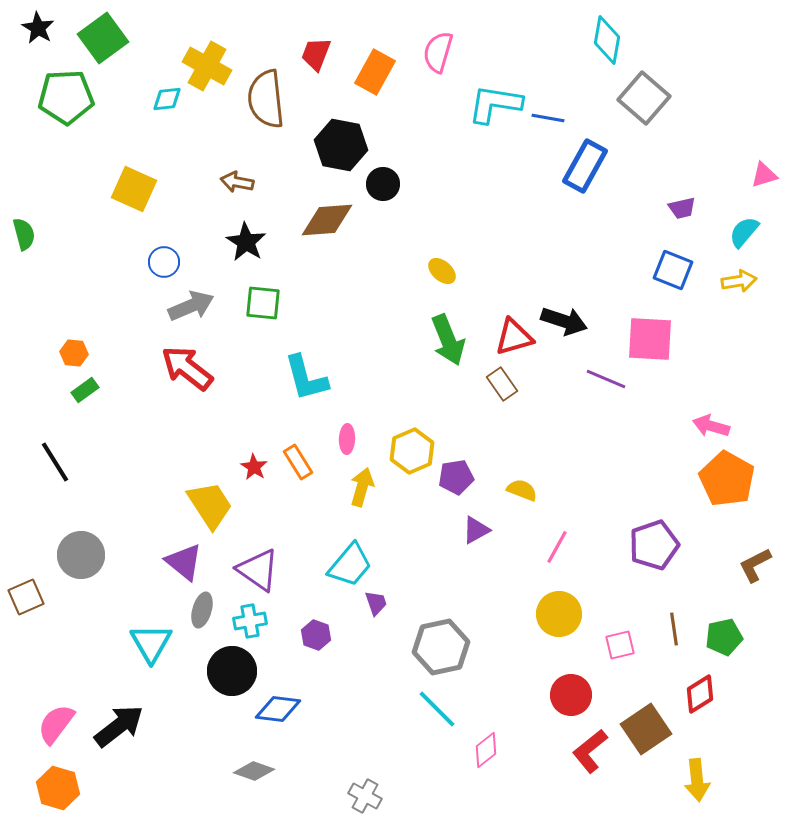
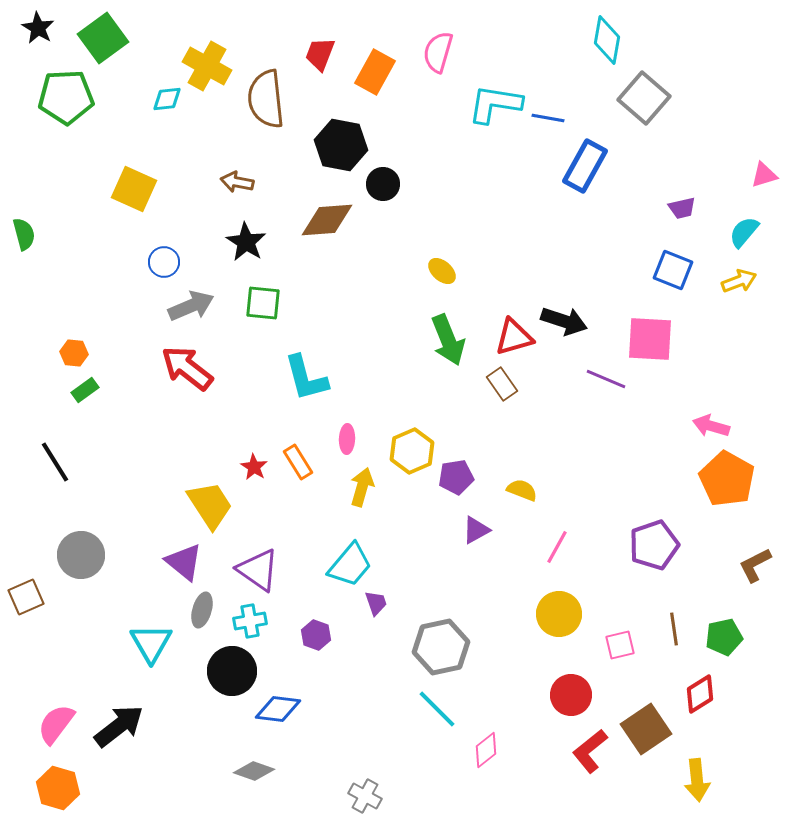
red trapezoid at (316, 54): moved 4 px right
yellow arrow at (739, 281): rotated 12 degrees counterclockwise
